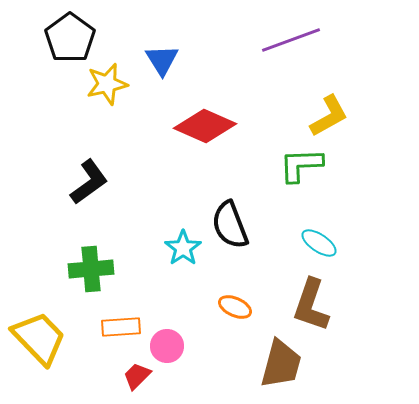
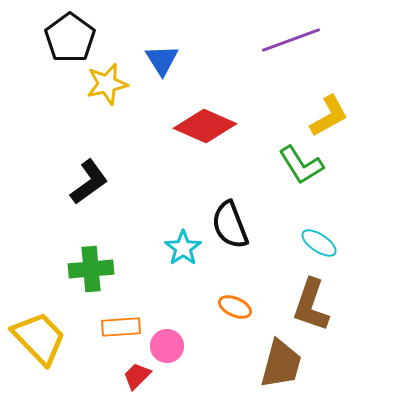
green L-shape: rotated 120 degrees counterclockwise
